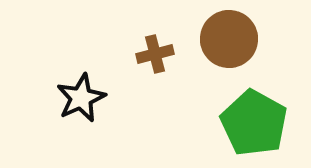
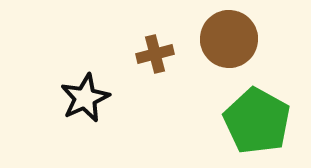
black star: moved 4 px right
green pentagon: moved 3 px right, 2 px up
